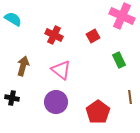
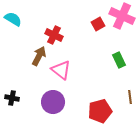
red square: moved 5 px right, 12 px up
brown arrow: moved 16 px right, 10 px up; rotated 12 degrees clockwise
purple circle: moved 3 px left
red pentagon: moved 2 px right, 1 px up; rotated 20 degrees clockwise
